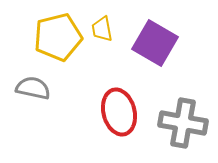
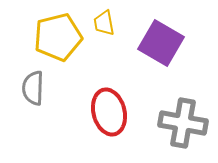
yellow trapezoid: moved 2 px right, 6 px up
purple square: moved 6 px right
gray semicircle: rotated 100 degrees counterclockwise
red ellipse: moved 10 px left
